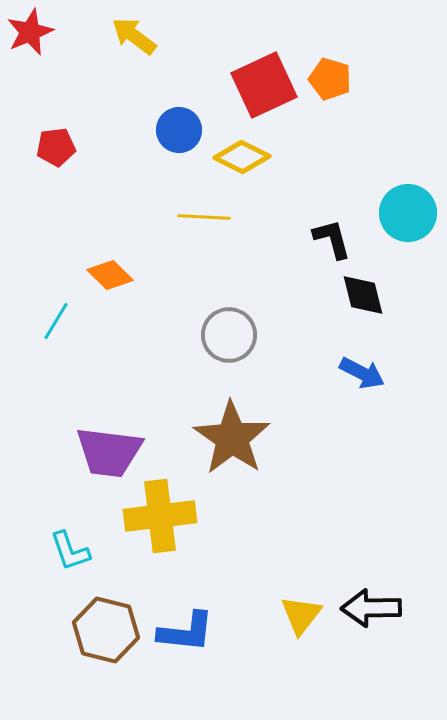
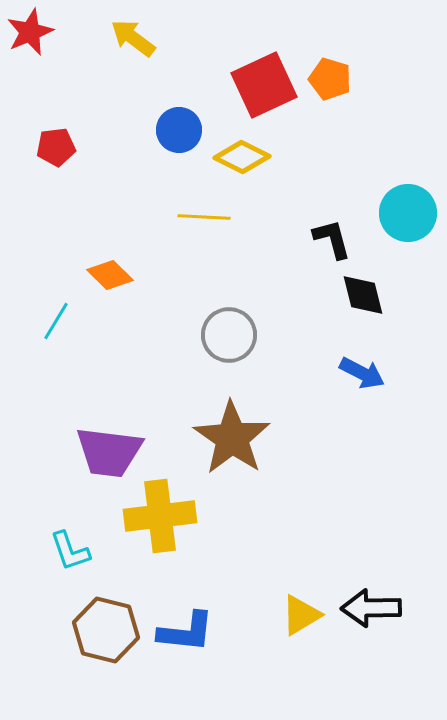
yellow arrow: moved 1 px left, 2 px down
yellow triangle: rotated 21 degrees clockwise
